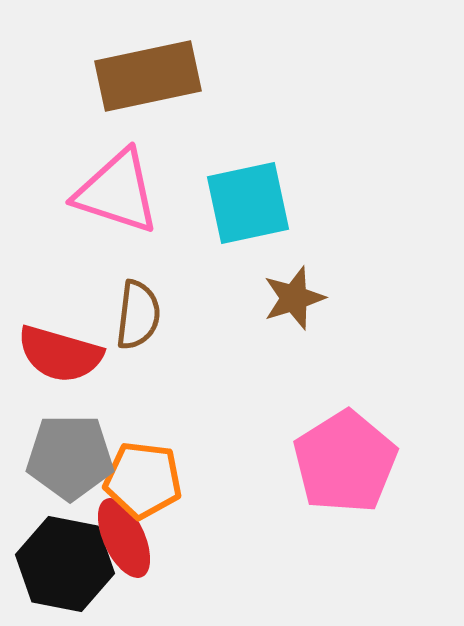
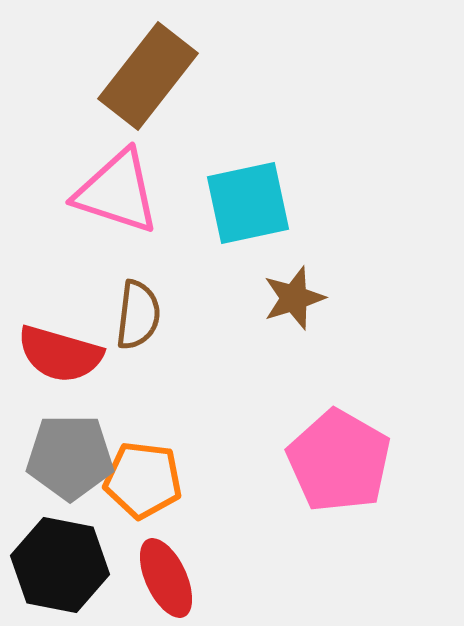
brown rectangle: rotated 40 degrees counterclockwise
pink pentagon: moved 6 px left, 1 px up; rotated 10 degrees counterclockwise
red ellipse: moved 42 px right, 40 px down
black hexagon: moved 5 px left, 1 px down
